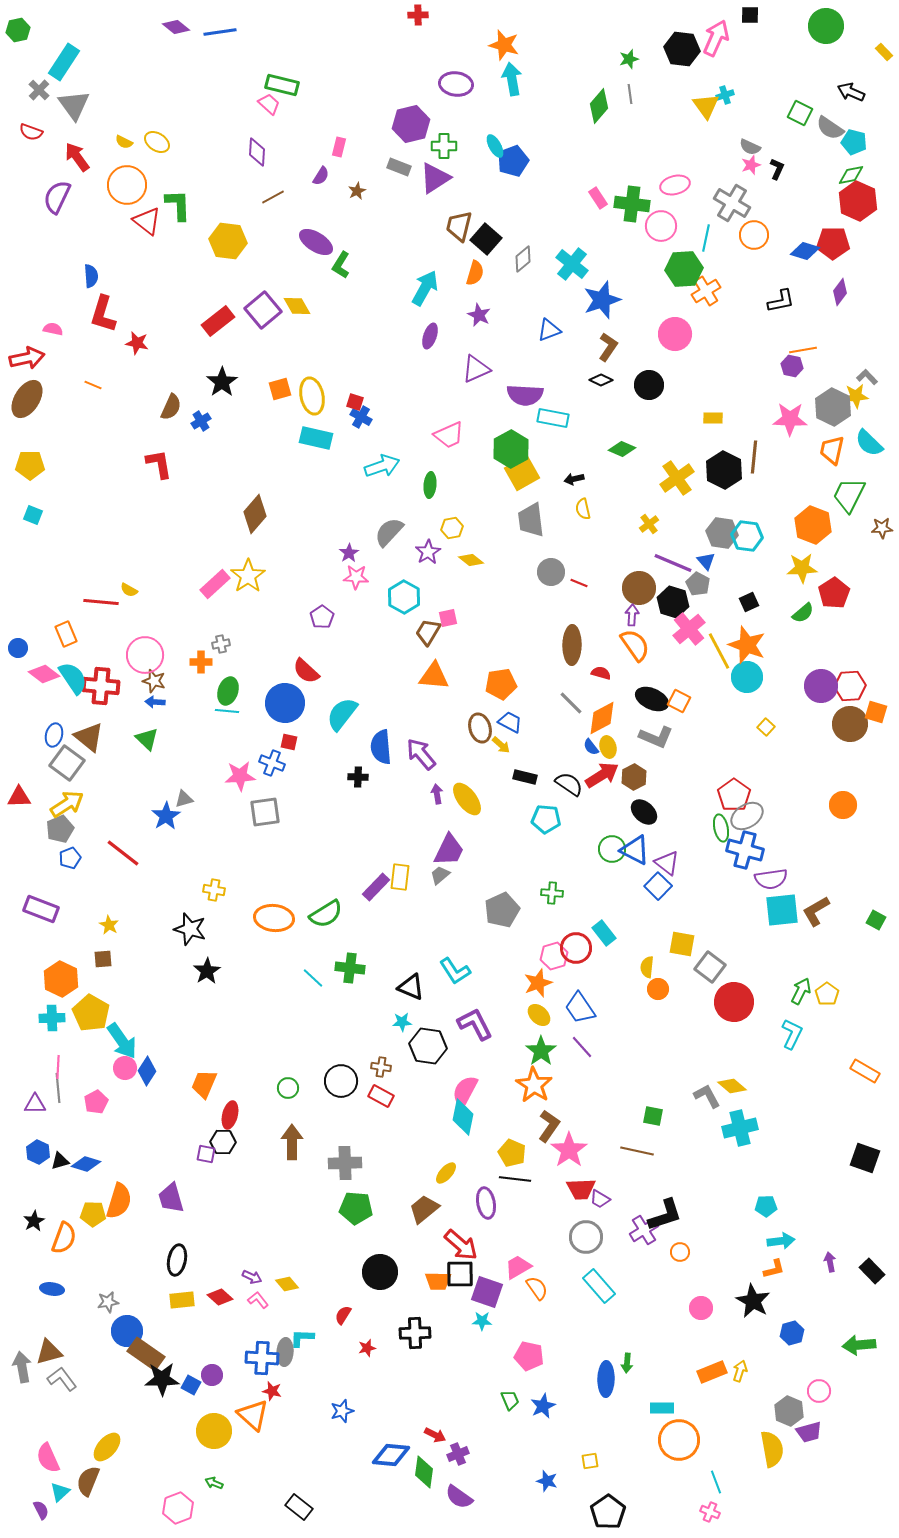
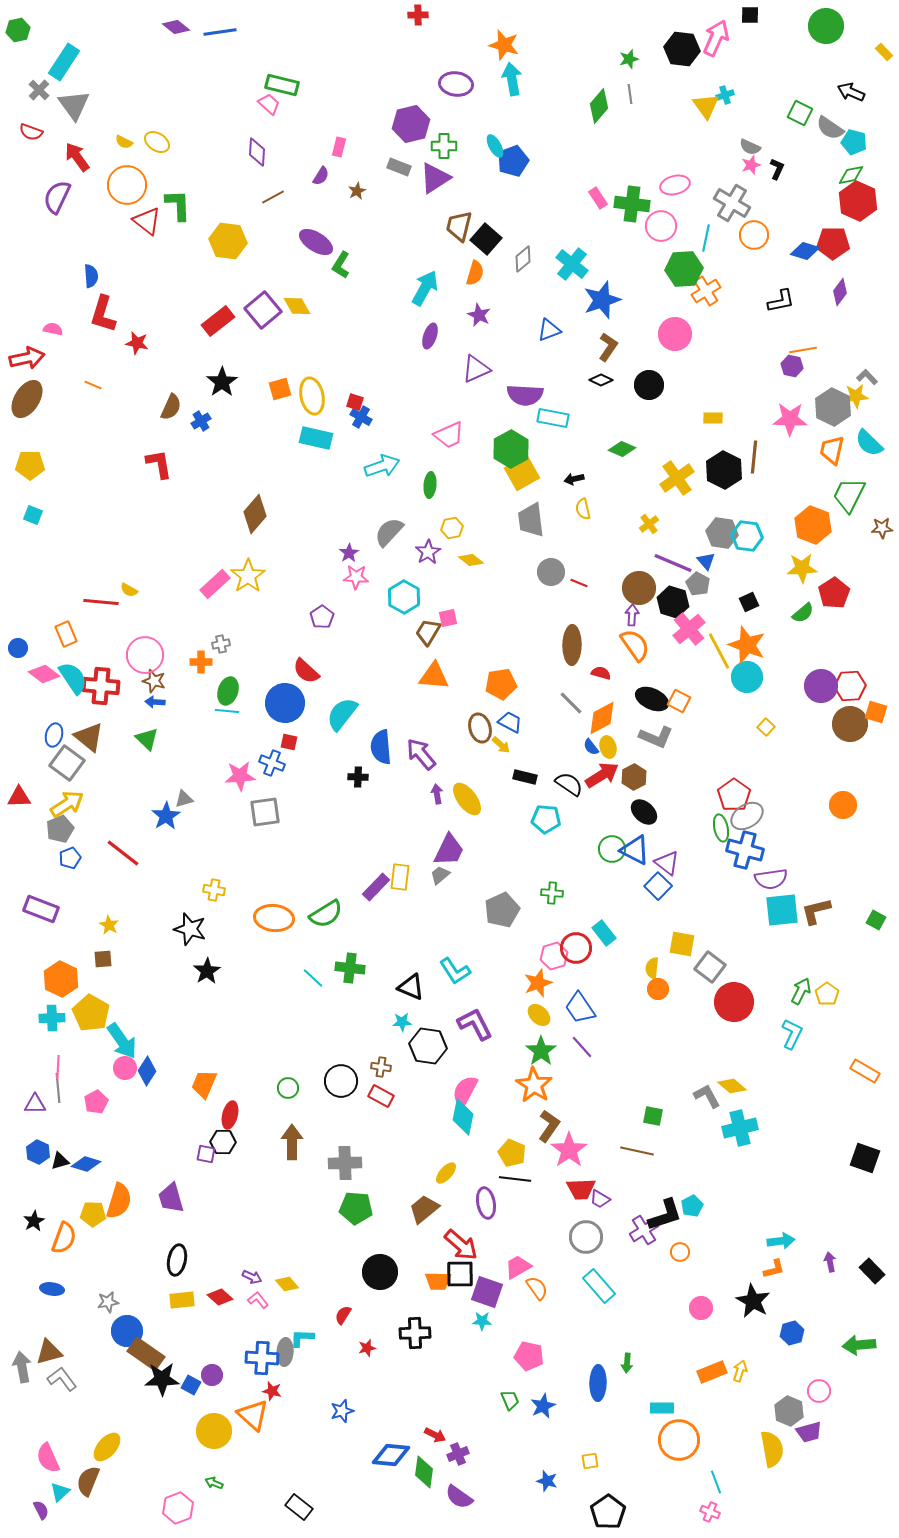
brown L-shape at (816, 911): rotated 16 degrees clockwise
yellow semicircle at (647, 967): moved 5 px right, 1 px down
cyan pentagon at (766, 1206): moved 74 px left; rotated 25 degrees counterclockwise
blue ellipse at (606, 1379): moved 8 px left, 4 px down
